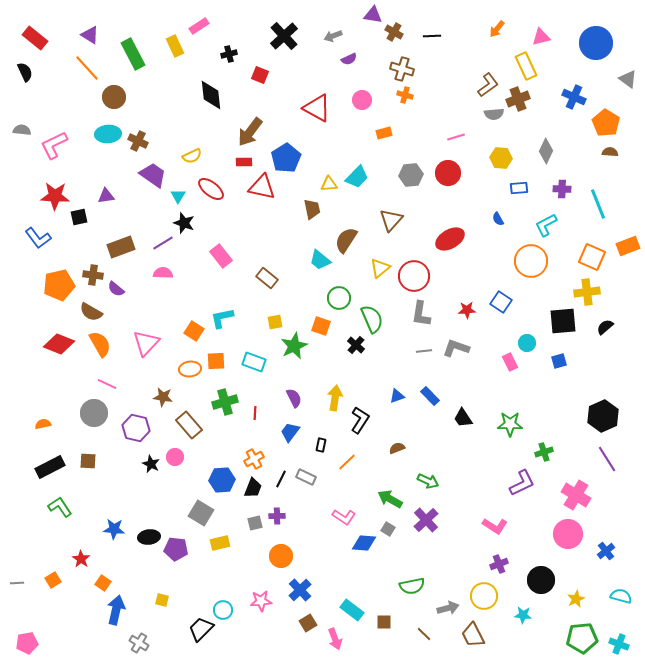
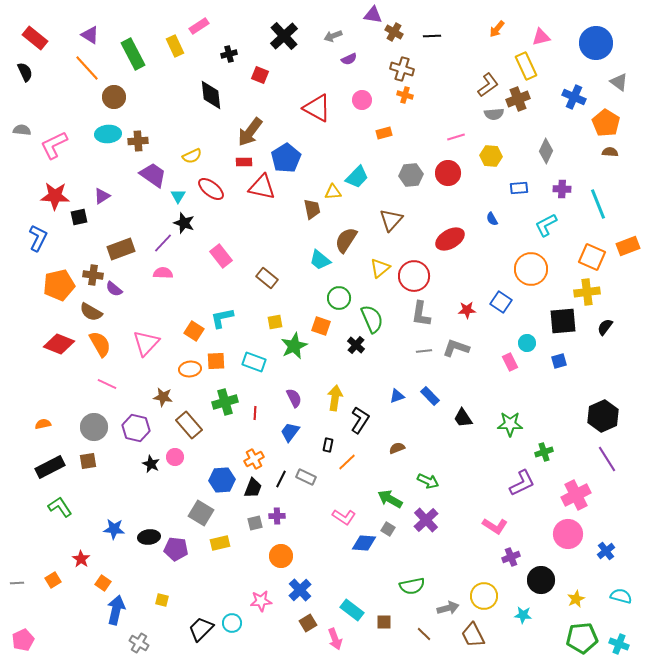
gray triangle at (628, 79): moved 9 px left, 3 px down
brown cross at (138, 141): rotated 30 degrees counterclockwise
yellow hexagon at (501, 158): moved 10 px left, 2 px up
yellow triangle at (329, 184): moved 4 px right, 8 px down
purple triangle at (106, 196): moved 4 px left; rotated 24 degrees counterclockwise
blue semicircle at (498, 219): moved 6 px left
blue L-shape at (38, 238): rotated 116 degrees counterclockwise
purple line at (163, 243): rotated 15 degrees counterclockwise
brown rectangle at (121, 247): moved 2 px down
orange circle at (531, 261): moved 8 px down
purple semicircle at (116, 289): moved 2 px left
black semicircle at (605, 327): rotated 12 degrees counterclockwise
gray circle at (94, 413): moved 14 px down
black rectangle at (321, 445): moved 7 px right
brown square at (88, 461): rotated 12 degrees counterclockwise
pink cross at (576, 495): rotated 32 degrees clockwise
purple cross at (499, 564): moved 12 px right, 7 px up
cyan circle at (223, 610): moved 9 px right, 13 px down
pink pentagon at (27, 643): moved 4 px left, 3 px up; rotated 15 degrees counterclockwise
